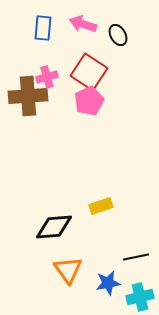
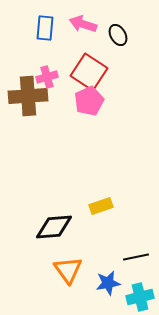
blue rectangle: moved 2 px right
